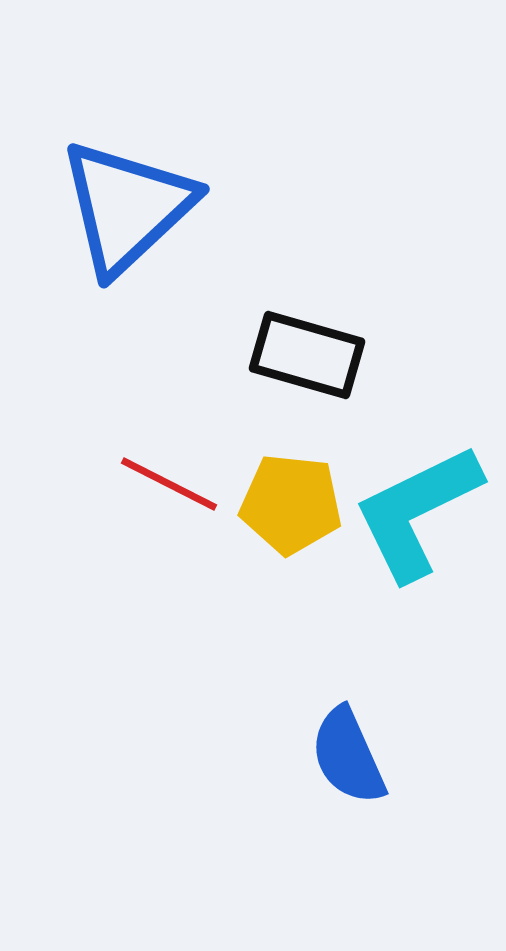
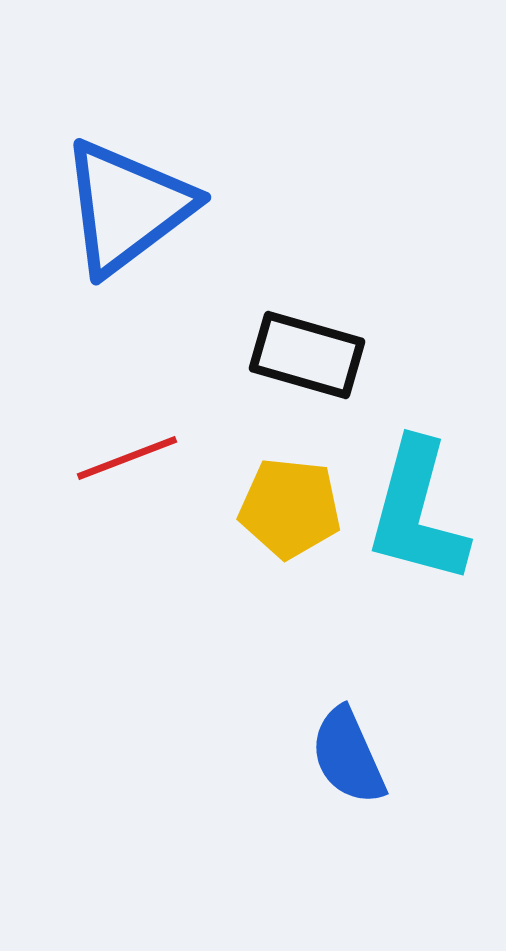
blue triangle: rotated 6 degrees clockwise
red line: moved 42 px left, 26 px up; rotated 48 degrees counterclockwise
yellow pentagon: moved 1 px left, 4 px down
cyan L-shape: rotated 49 degrees counterclockwise
